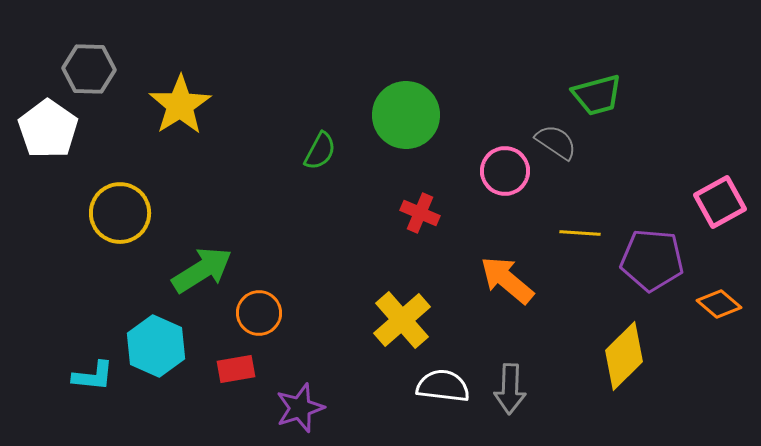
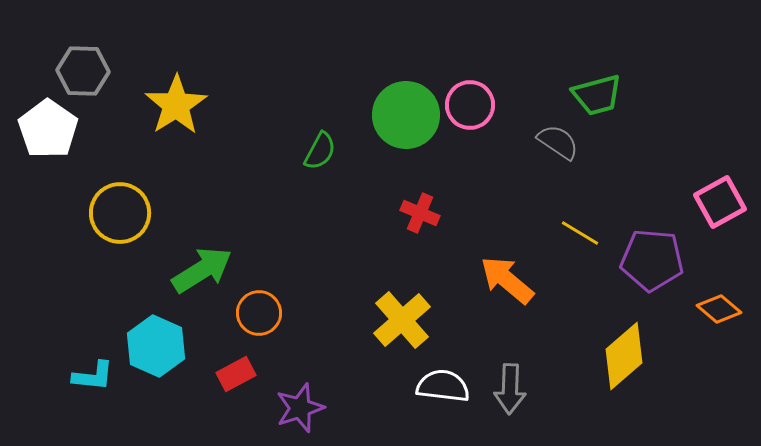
gray hexagon: moved 6 px left, 2 px down
yellow star: moved 4 px left
gray semicircle: moved 2 px right
pink circle: moved 35 px left, 66 px up
yellow line: rotated 27 degrees clockwise
orange diamond: moved 5 px down
yellow diamond: rotated 4 degrees clockwise
red rectangle: moved 5 px down; rotated 18 degrees counterclockwise
